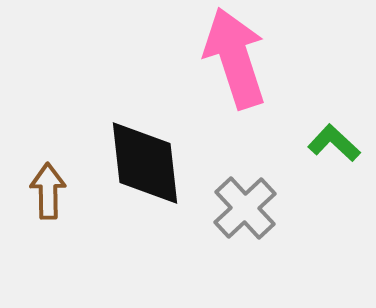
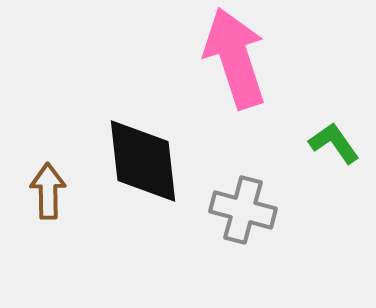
green L-shape: rotated 12 degrees clockwise
black diamond: moved 2 px left, 2 px up
gray cross: moved 2 px left, 2 px down; rotated 32 degrees counterclockwise
